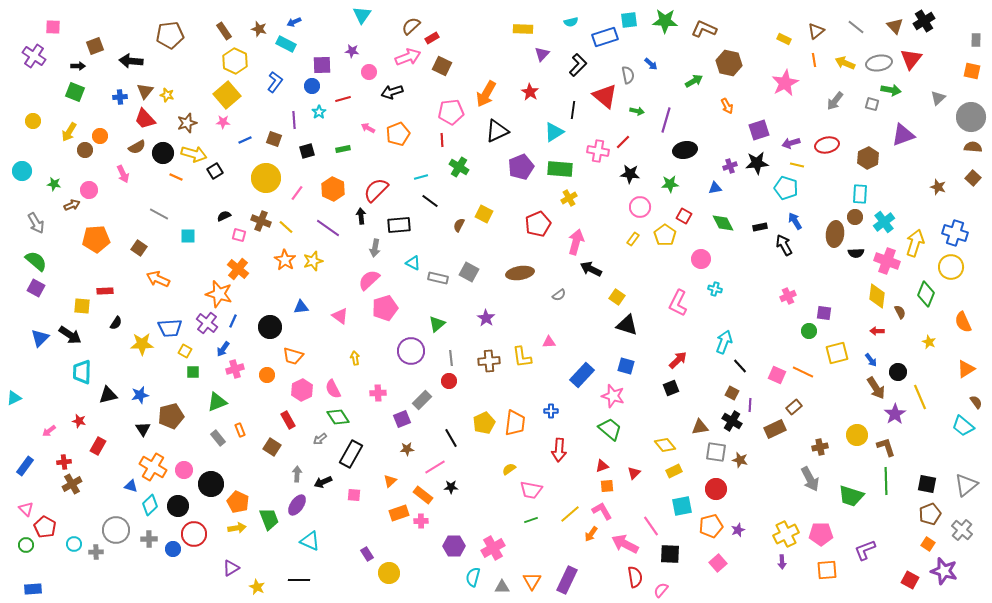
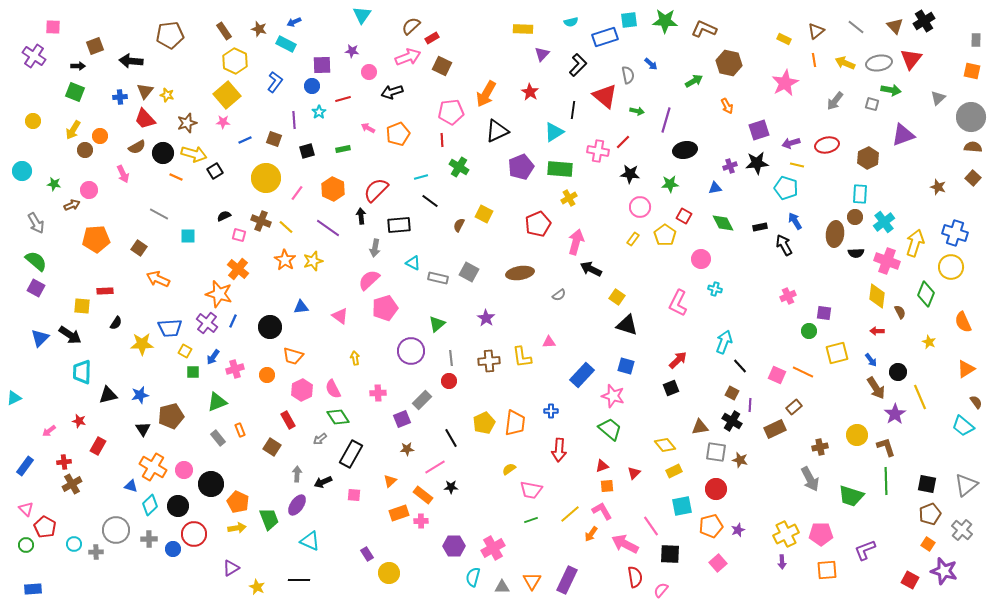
yellow arrow at (69, 132): moved 4 px right, 2 px up
blue arrow at (223, 349): moved 10 px left, 8 px down
